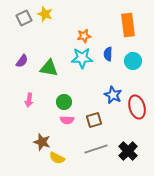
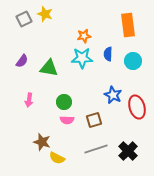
gray square: moved 1 px down
